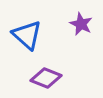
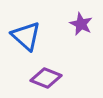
blue triangle: moved 1 px left, 1 px down
